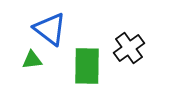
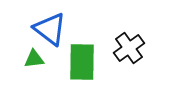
green triangle: moved 2 px right, 1 px up
green rectangle: moved 5 px left, 4 px up
